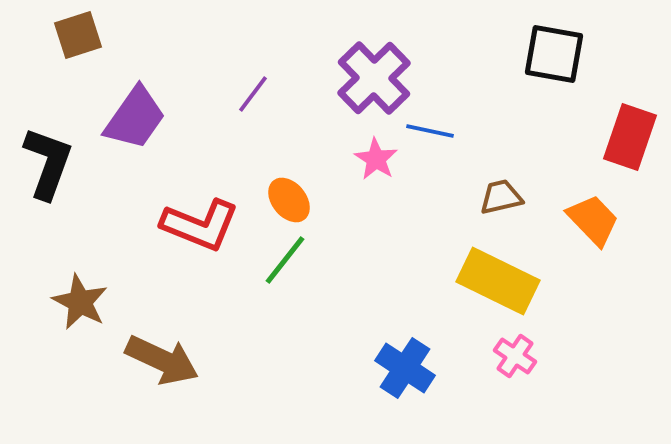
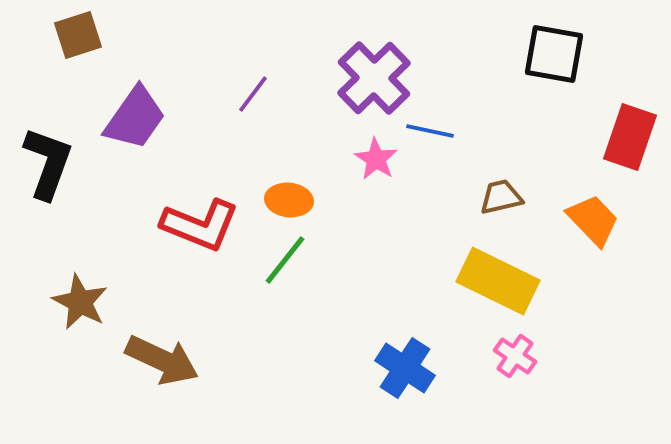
orange ellipse: rotated 45 degrees counterclockwise
